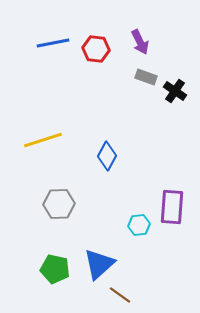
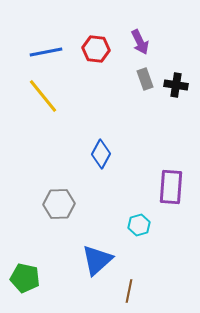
blue line: moved 7 px left, 9 px down
gray rectangle: moved 1 px left, 2 px down; rotated 50 degrees clockwise
black cross: moved 1 px right, 6 px up; rotated 25 degrees counterclockwise
yellow line: moved 44 px up; rotated 69 degrees clockwise
blue diamond: moved 6 px left, 2 px up
purple rectangle: moved 1 px left, 20 px up
cyan hexagon: rotated 10 degrees counterclockwise
blue triangle: moved 2 px left, 4 px up
green pentagon: moved 30 px left, 9 px down
brown line: moved 9 px right, 4 px up; rotated 65 degrees clockwise
